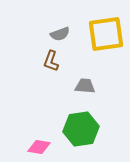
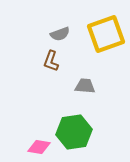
yellow square: rotated 12 degrees counterclockwise
green hexagon: moved 7 px left, 3 px down
